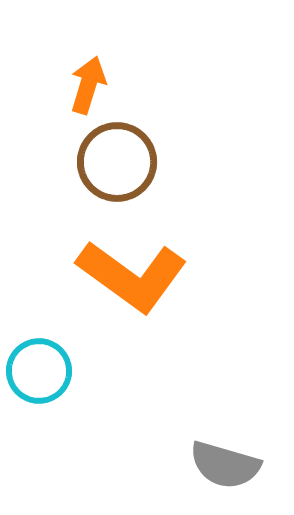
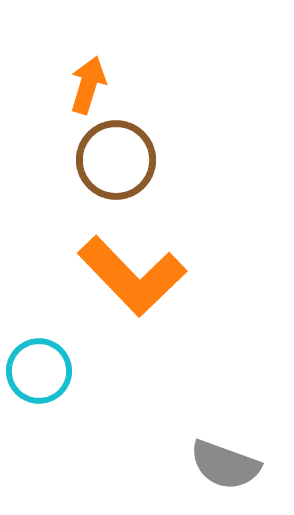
brown circle: moved 1 px left, 2 px up
orange L-shape: rotated 10 degrees clockwise
gray semicircle: rotated 4 degrees clockwise
